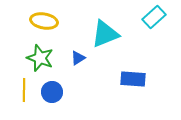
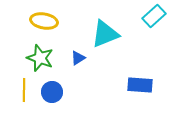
cyan rectangle: moved 1 px up
blue rectangle: moved 7 px right, 6 px down
